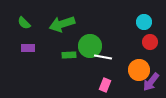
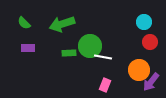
green rectangle: moved 2 px up
